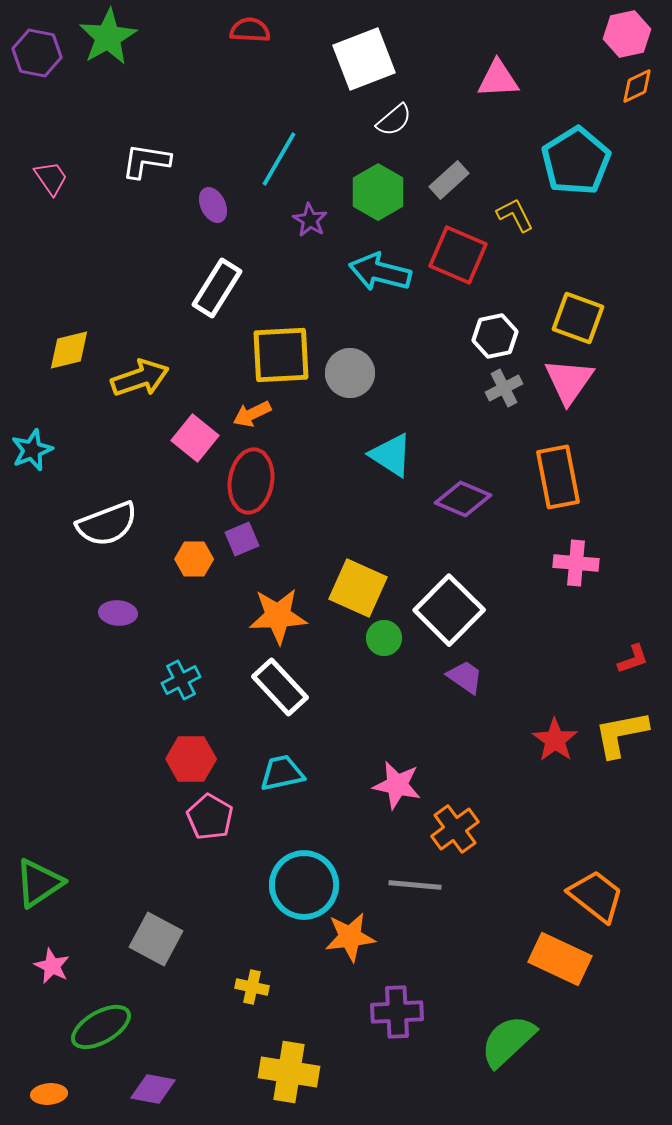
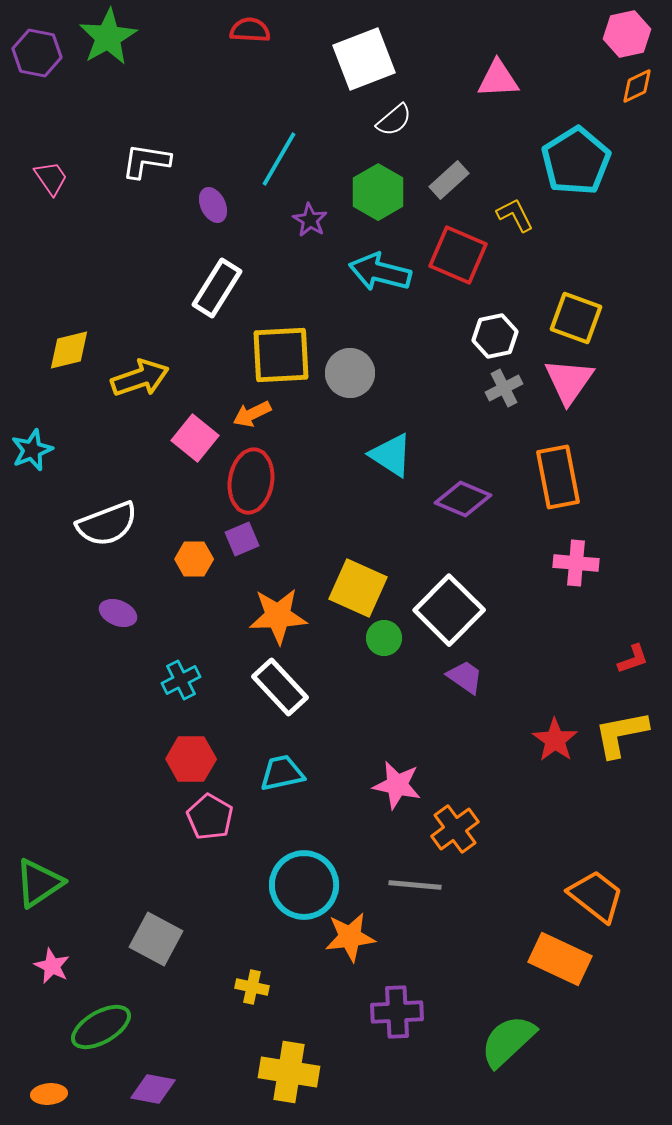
yellow square at (578, 318): moved 2 px left
purple ellipse at (118, 613): rotated 18 degrees clockwise
